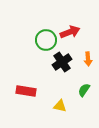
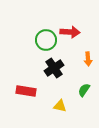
red arrow: rotated 24 degrees clockwise
black cross: moved 8 px left, 6 px down
